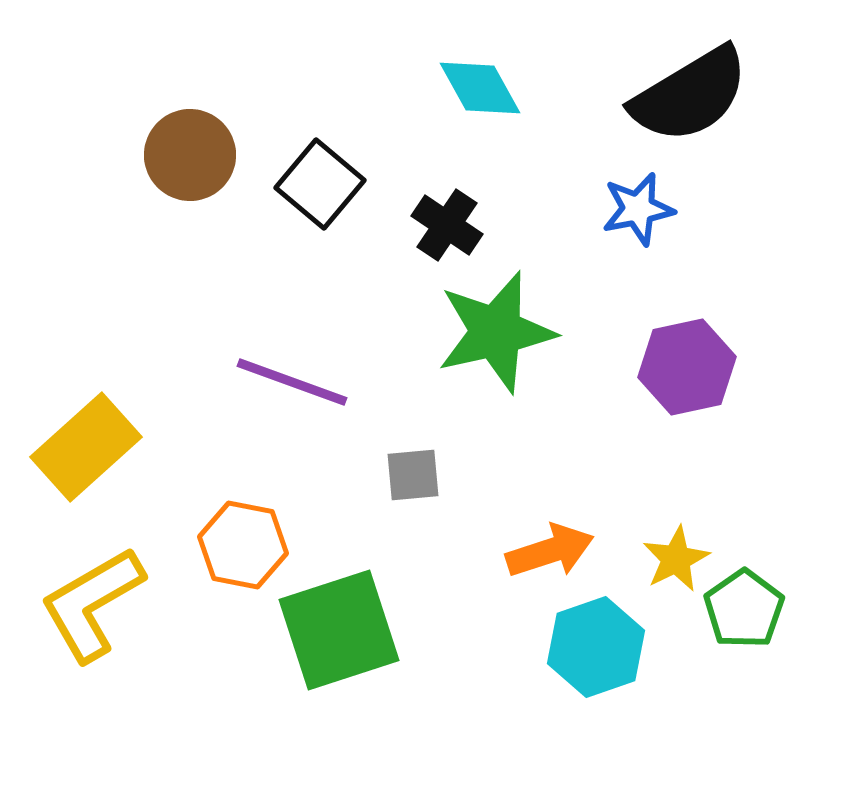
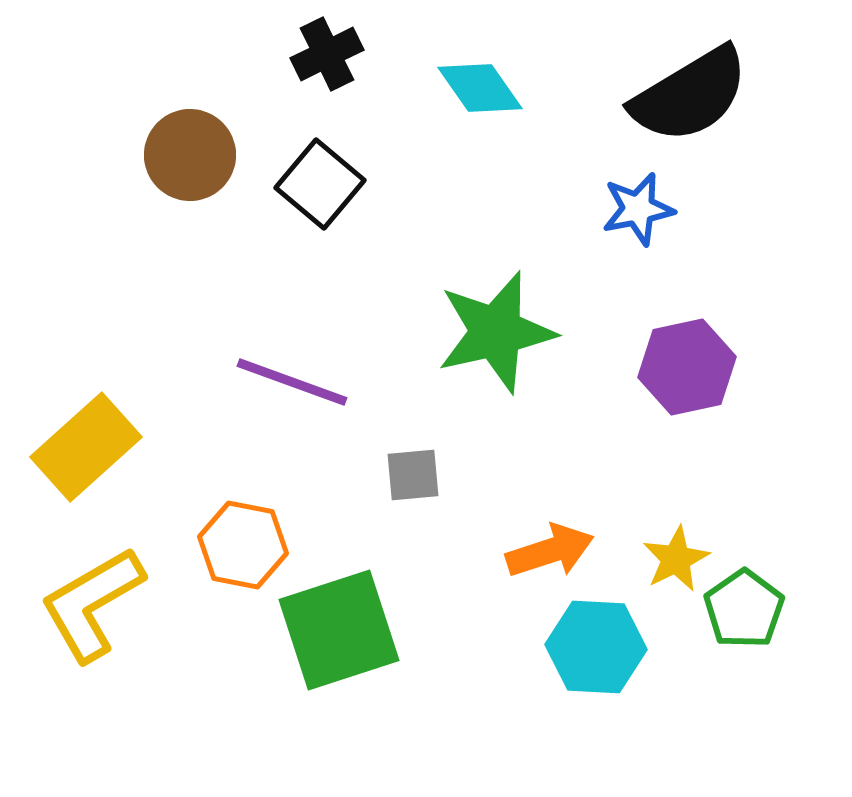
cyan diamond: rotated 6 degrees counterclockwise
black cross: moved 120 px left, 171 px up; rotated 30 degrees clockwise
cyan hexagon: rotated 22 degrees clockwise
